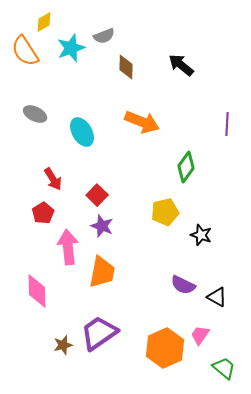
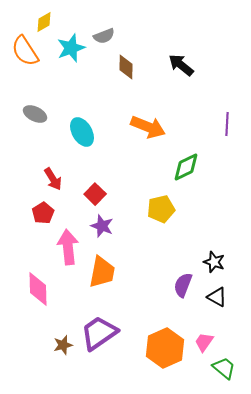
orange arrow: moved 6 px right, 5 px down
green diamond: rotated 28 degrees clockwise
red square: moved 2 px left, 1 px up
yellow pentagon: moved 4 px left, 3 px up
black star: moved 13 px right, 27 px down
purple semicircle: rotated 85 degrees clockwise
pink diamond: moved 1 px right, 2 px up
pink trapezoid: moved 4 px right, 7 px down
